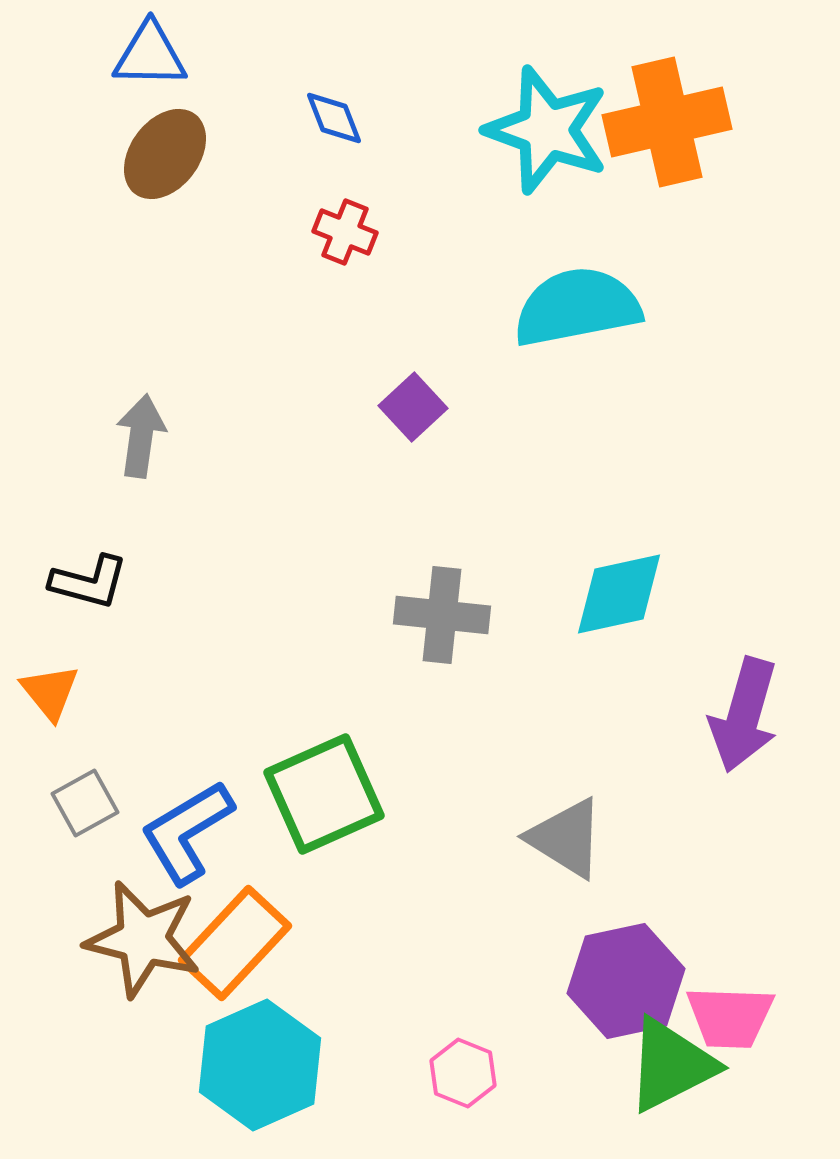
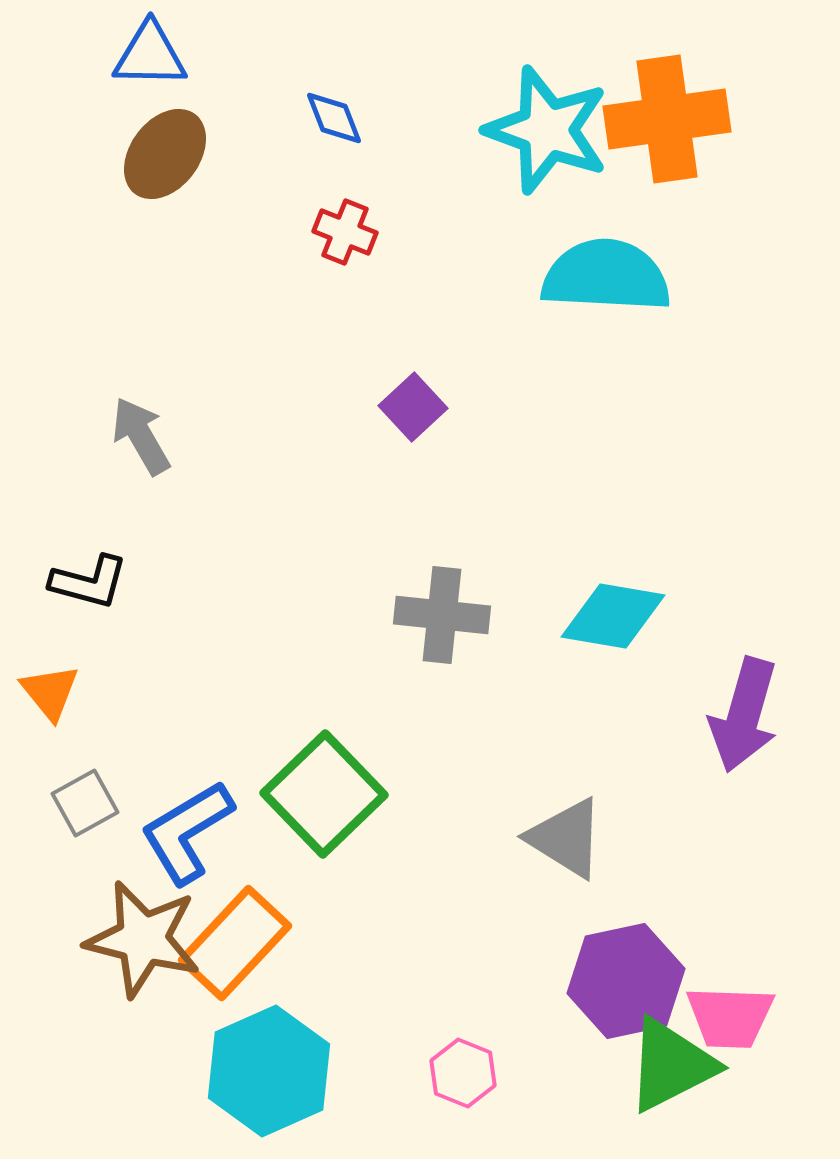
orange cross: moved 3 px up; rotated 5 degrees clockwise
cyan semicircle: moved 29 px right, 31 px up; rotated 14 degrees clockwise
gray arrow: rotated 38 degrees counterclockwise
cyan diamond: moved 6 px left, 22 px down; rotated 22 degrees clockwise
green square: rotated 20 degrees counterclockwise
cyan hexagon: moved 9 px right, 6 px down
